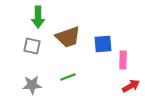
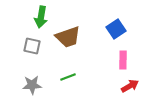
green arrow: moved 3 px right; rotated 10 degrees clockwise
blue square: moved 13 px right, 15 px up; rotated 30 degrees counterclockwise
red arrow: moved 1 px left
